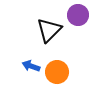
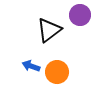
purple circle: moved 2 px right
black triangle: rotated 8 degrees clockwise
